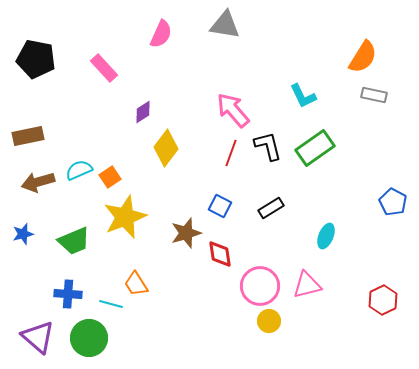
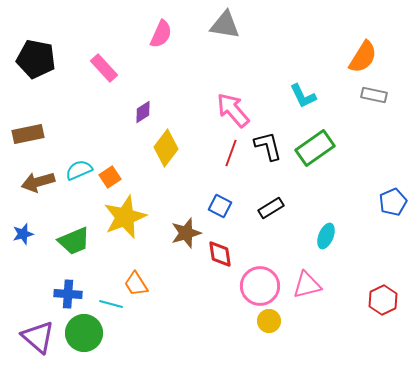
brown rectangle: moved 2 px up
blue pentagon: rotated 20 degrees clockwise
green circle: moved 5 px left, 5 px up
